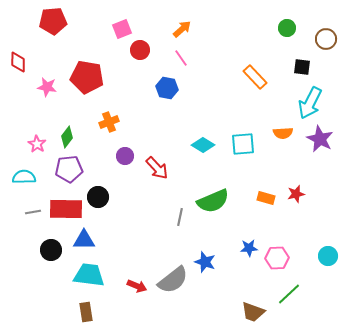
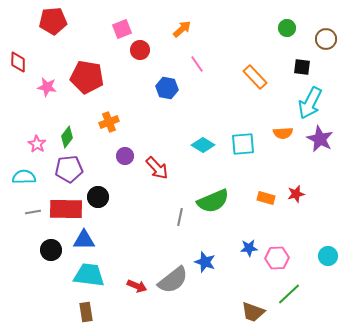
pink line at (181, 58): moved 16 px right, 6 px down
